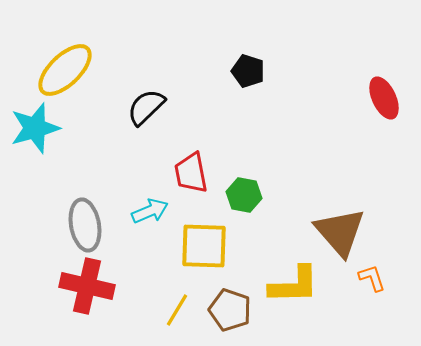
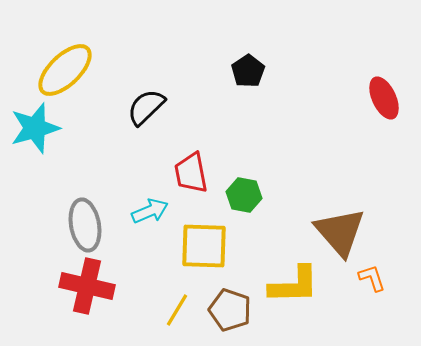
black pentagon: rotated 20 degrees clockwise
